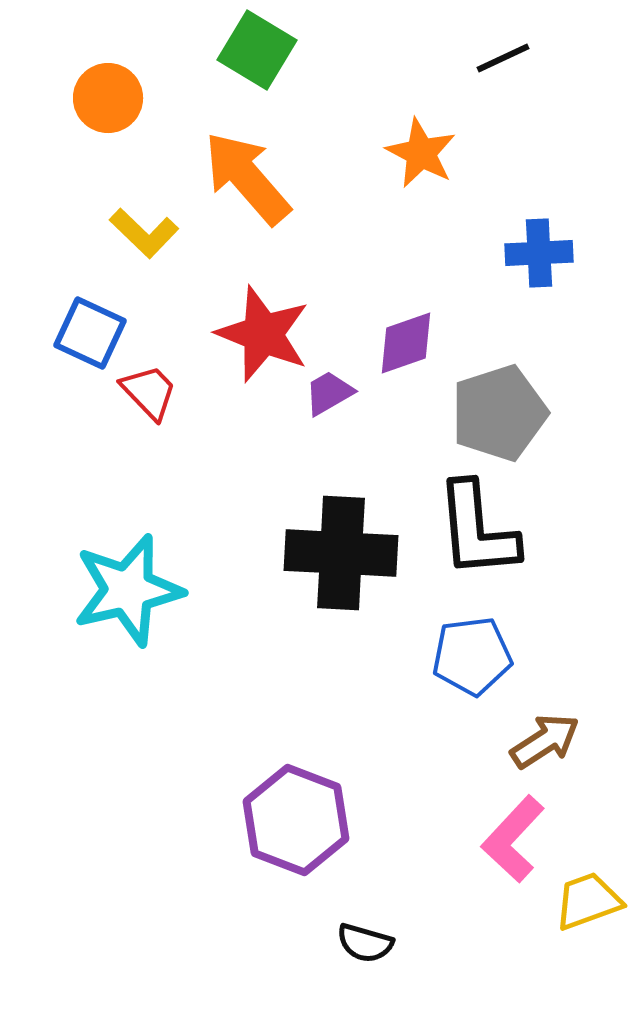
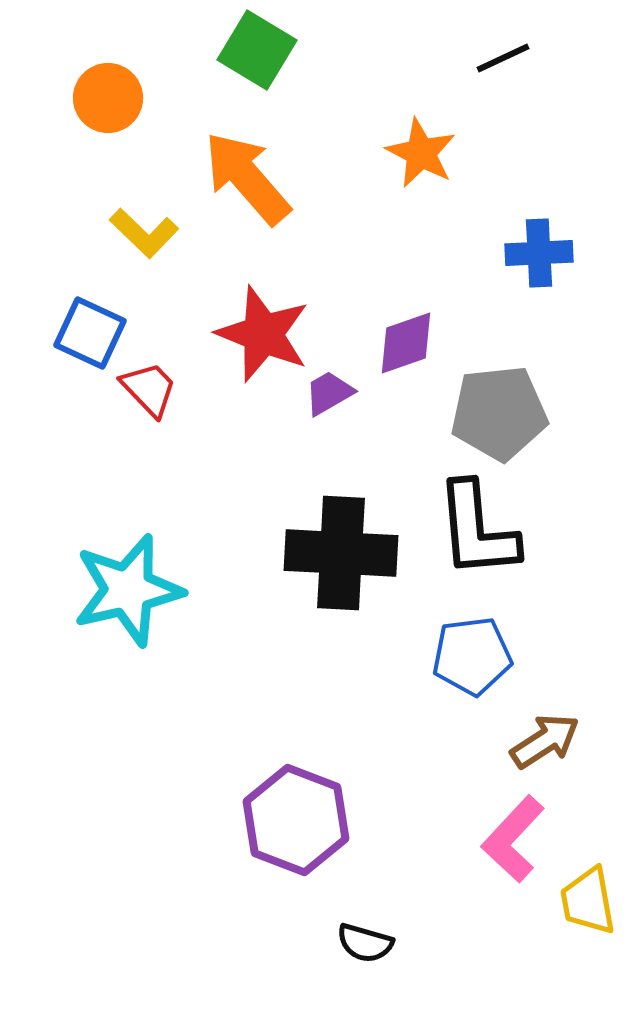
red trapezoid: moved 3 px up
gray pentagon: rotated 12 degrees clockwise
yellow trapezoid: rotated 80 degrees counterclockwise
